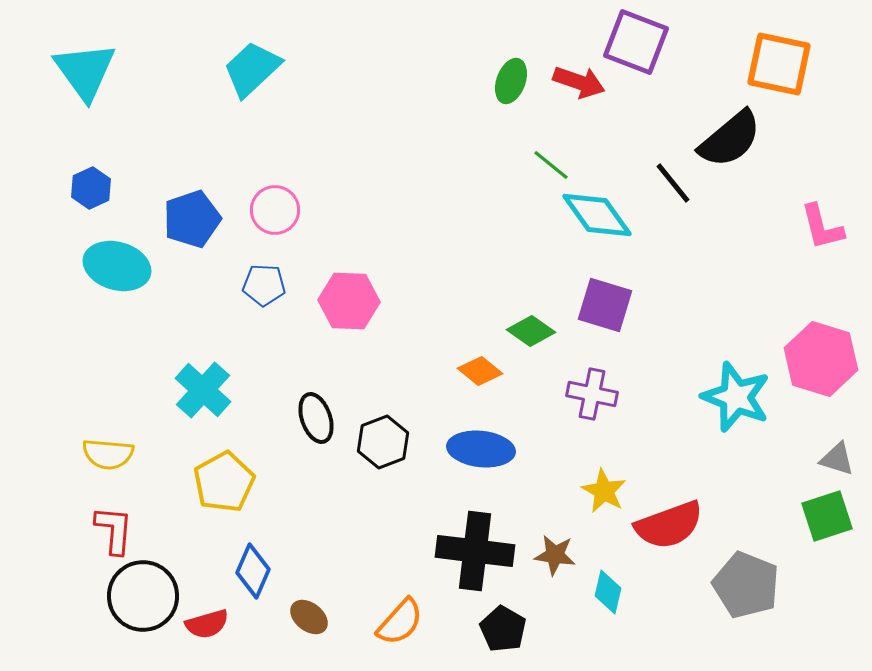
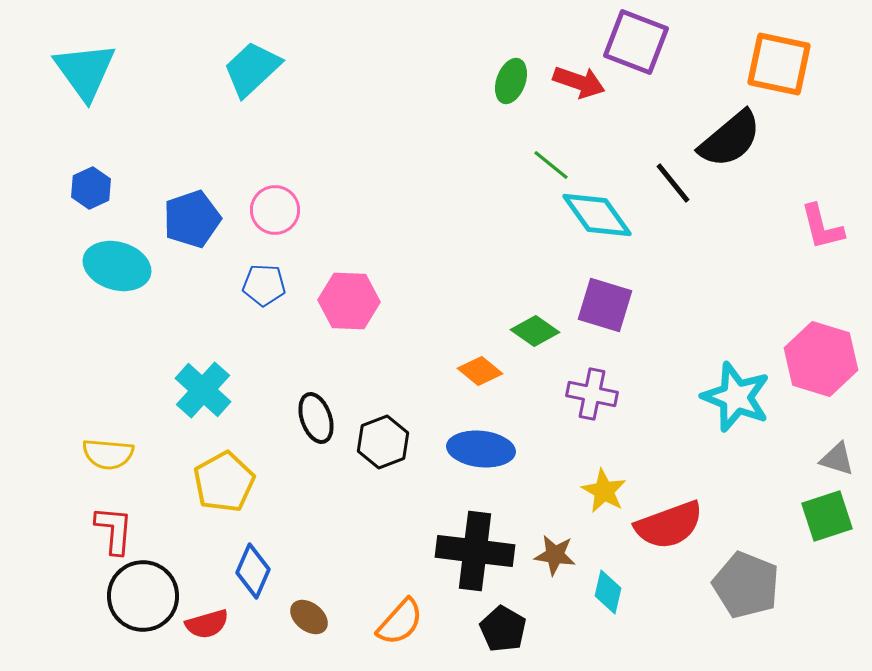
green diamond at (531, 331): moved 4 px right
